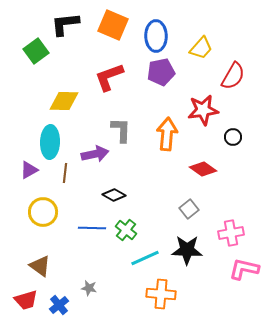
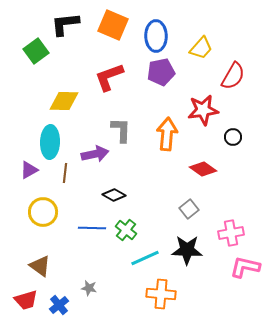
pink L-shape: moved 1 px right, 2 px up
